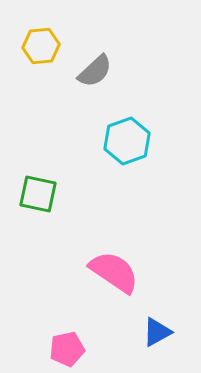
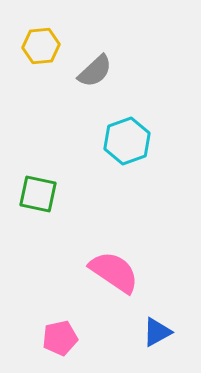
pink pentagon: moved 7 px left, 11 px up
